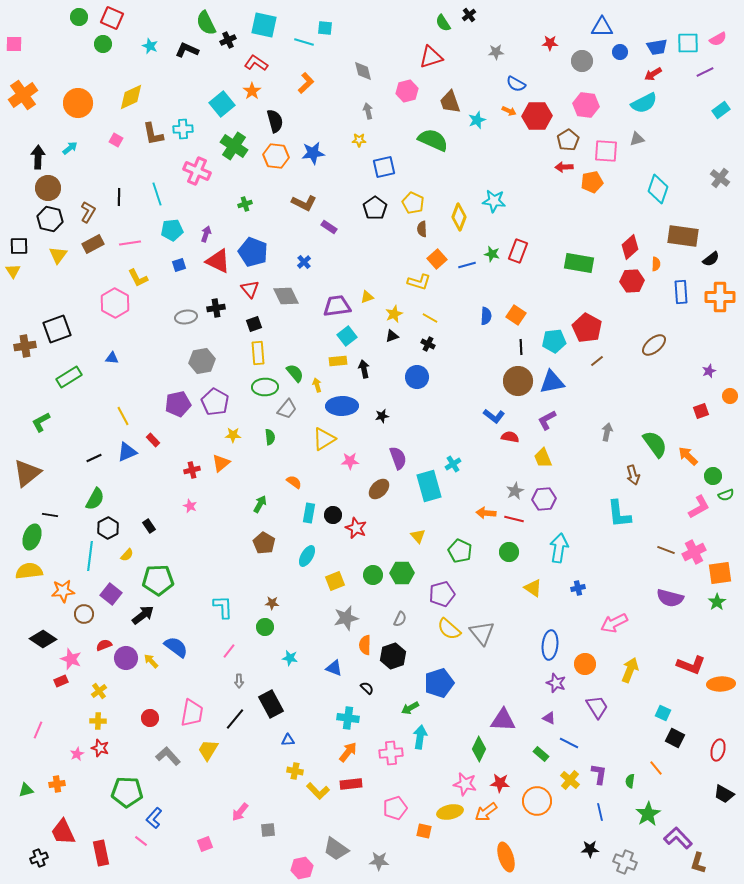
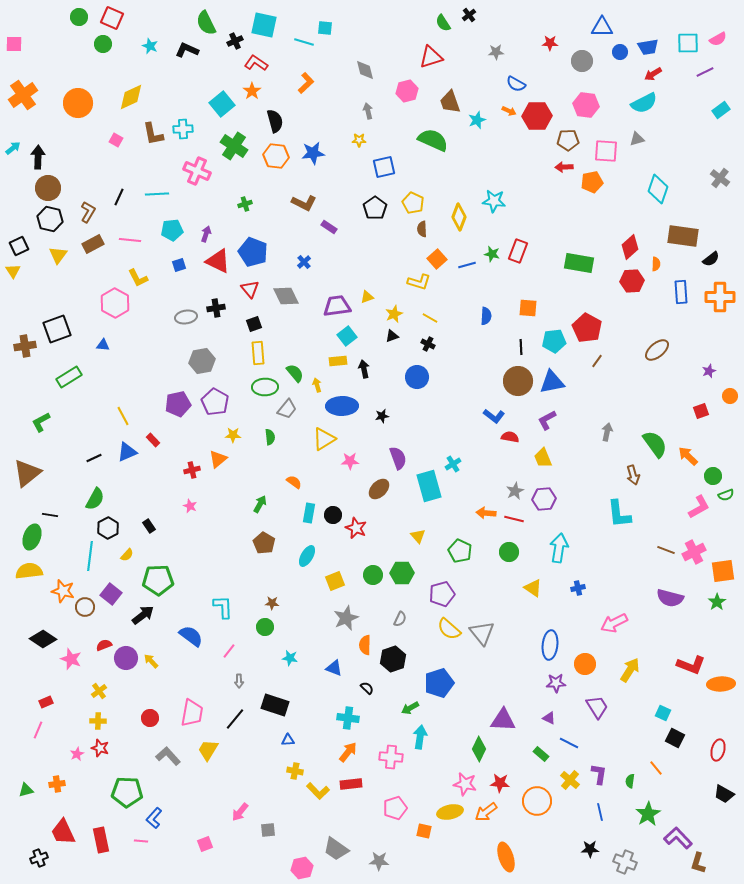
black cross at (228, 40): moved 7 px right, 1 px down
blue trapezoid at (657, 47): moved 9 px left
gray diamond at (363, 71): moved 2 px right, 1 px up
brown pentagon at (568, 140): rotated 30 degrees clockwise
cyan arrow at (70, 148): moved 57 px left
cyan line at (157, 194): rotated 75 degrees counterclockwise
black line at (119, 197): rotated 24 degrees clockwise
pink line at (130, 243): moved 3 px up; rotated 15 degrees clockwise
black square at (19, 246): rotated 24 degrees counterclockwise
orange square at (516, 315): moved 12 px right, 7 px up; rotated 30 degrees counterclockwise
brown ellipse at (654, 345): moved 3 px right, 5 px down
blue triangle at (112, 358): moved 9 px left, 13 px up
brown line at (597, 361): rotated 16 degrees counterclockwise
orange triangle at (221, 463): moved 3 px left, 4 px up
orange square at (720, 573): moved 3 px right, 2 px up
orange star at (63, 591): rotated 20 degrees clockwise
brown circle at (84, 614): moved 1 px right, 7 px up
gray star at (346, 618): rotated 10 degrees counterclockwise
blue semicircle at (176, 647): moved 15 px right, 11 px up
black hexagon at (393, 656): moved 3 px down
yellow arrow at (630, 670): rotated 10 degrees clockwise
red rectangle at (61, 681): moved 15 px left, 21 px down
purple star at (556, 683): rotated 24 degrees counterclockwise
black rectangle at (271, 704): moved 4 px right, 1 px down; rotated 44 degrees counterclockwise
pink cross at (391, 753): moved 4 px down; rotated 10 degrees clockwise
pink line at (141, 841): rotated 32 degrees counterclockwise
red rectangle at (101, 853): moved 13 px up
